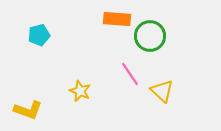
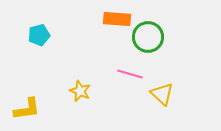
green circle: moved 2 px left, 1 px down
pink line: rotated 40 degrees counterclockwise
yellow triangle: moved 3 px down
yellow L-shape: moved 1 px left, 1 px up; rotated 28 degrees counterclockwise
